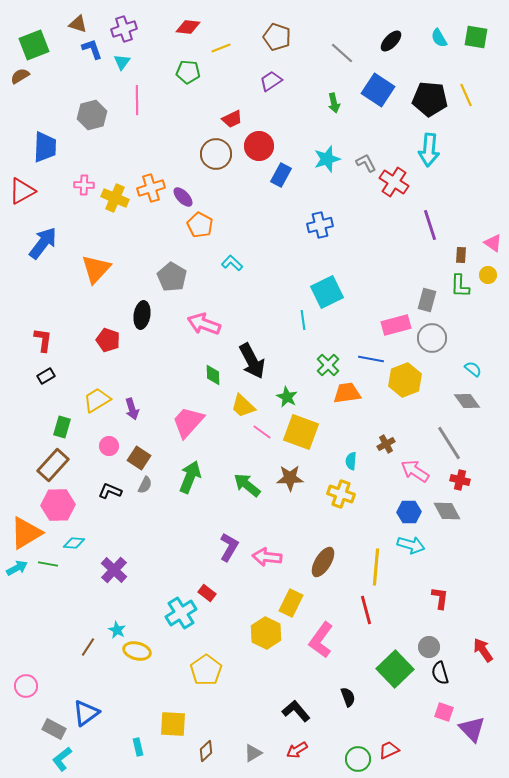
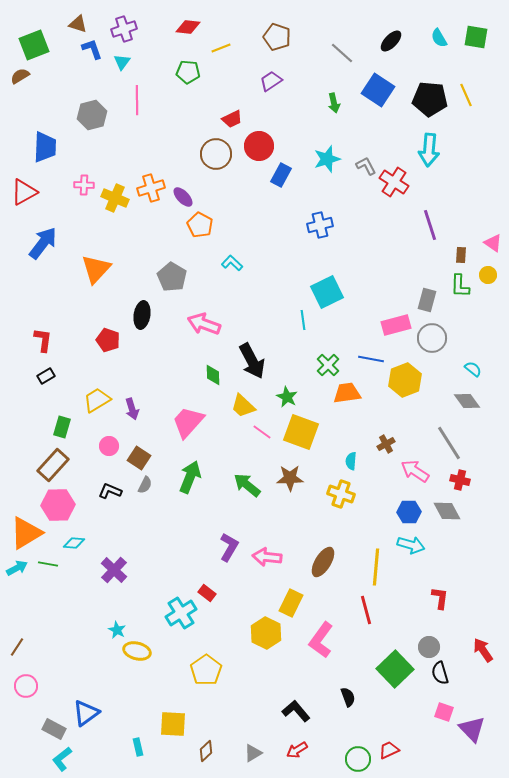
gray L-shape at (366, 163): moved 3 px down
red triangle at (22, 191): moved 2 px right, 1 px down
brown line at (88, 647): moved 71 px left
